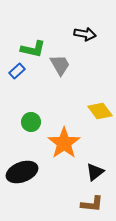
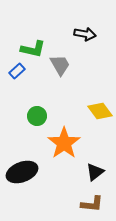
green circle: moved 6 px right, 6 px up
